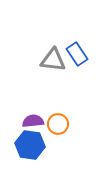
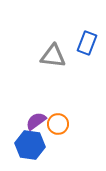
blue rectangle: moved 10 px right, 11 px up; rotated 55 degrees clockwise
gray triangle: moved 4 px up
purple semicircle: moved 3 px right; rotated 30 degrees counterclockwise
